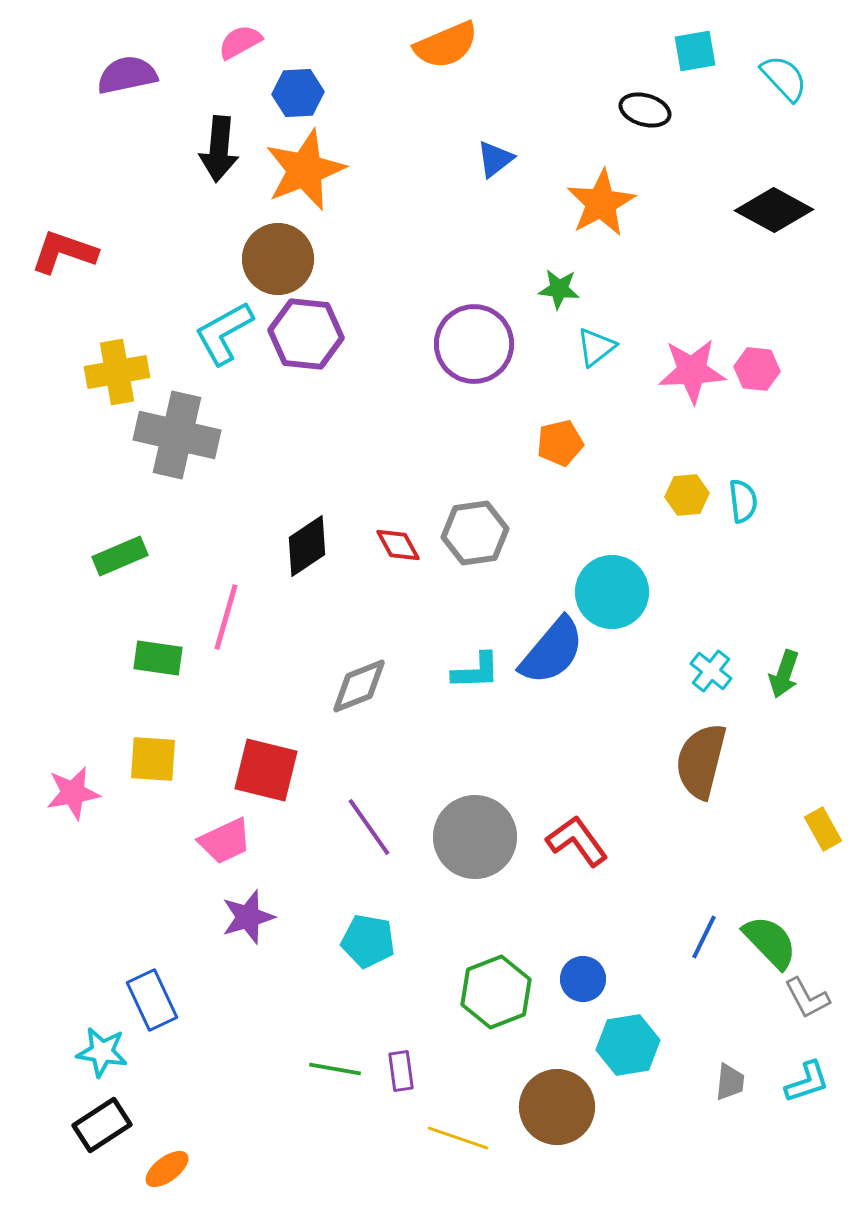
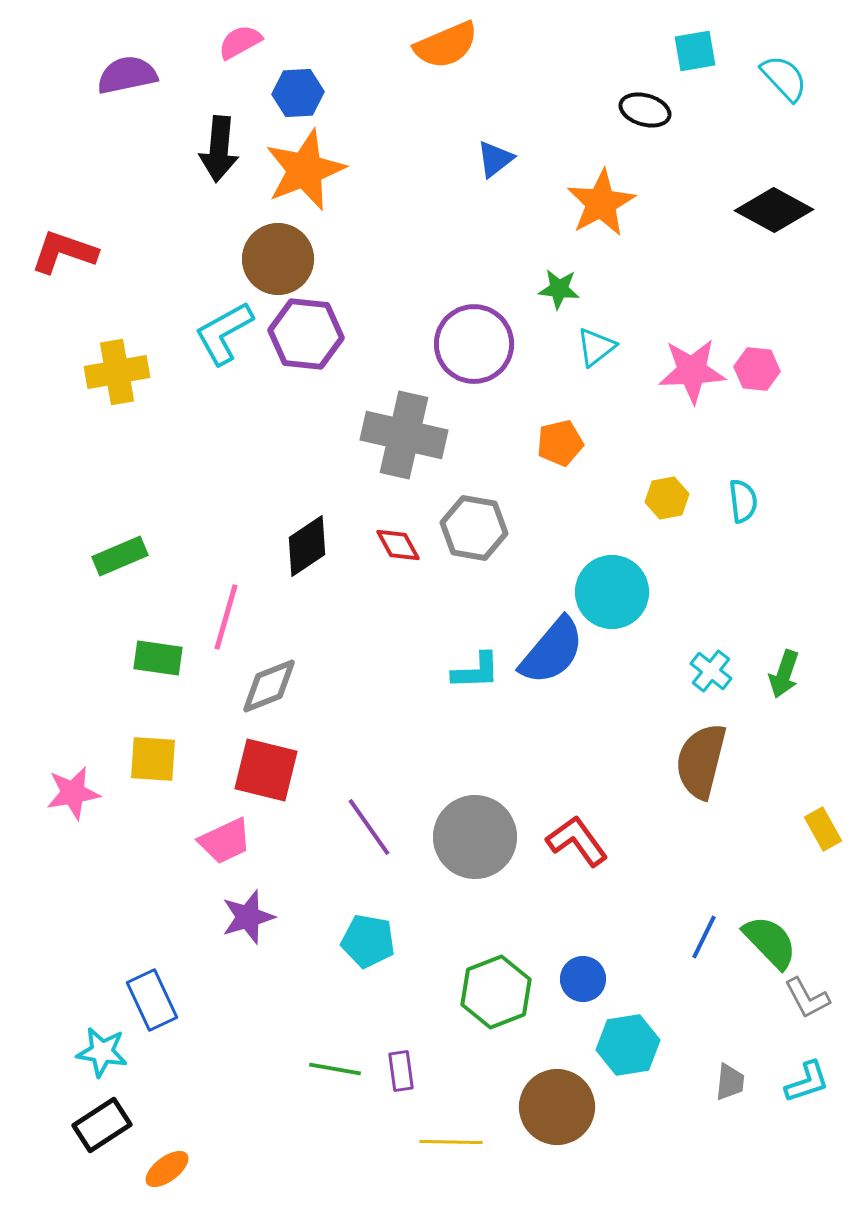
gray cross at (177, 435): moved 227 px right
yellow hexagon at (687, 495): moved 20 px left, 3 px down; rotated 6 degrees counterclockwise
gray hexagon at (475, 533): moved 1 px left, 5 px up; rotated 18 degrees clockwise
gray diamond at (359, 686): moved 90 px left
yellow line at (458, 1138): moved 7 px left, 4 px down; rotated 18 degrees counterclockwise
